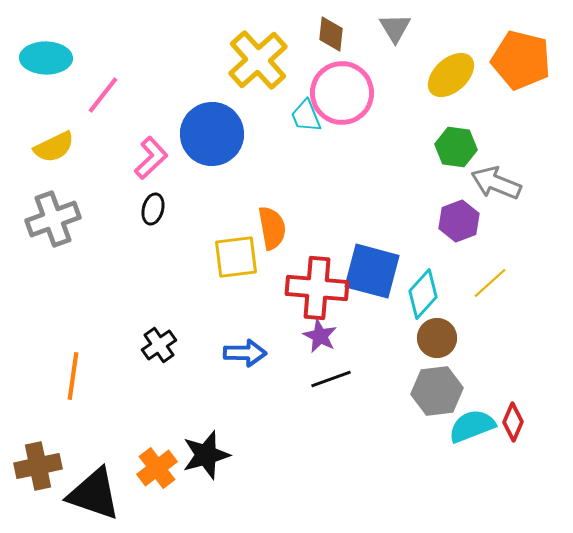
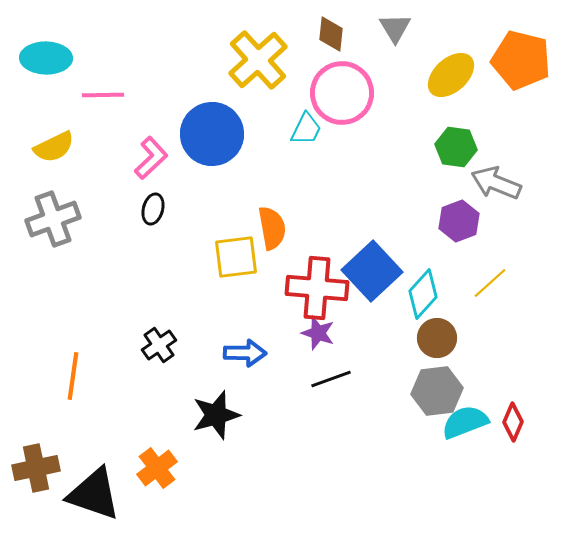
pink line: rotated 51 degrees clockwise
cyan trapezoid: moved 13 px down; rotated 132 degrees counterclockwise
blue square: rotated 32 degrees clockwise
purple star: moved 2 px left, 3 px up; rotated 8 degrees counterclockwise
cyan semicircle: moved 7 px left, 4 px up
black star: moved 10 px right, 40 px up
brown cross: moved 2 px left, 2 px down
